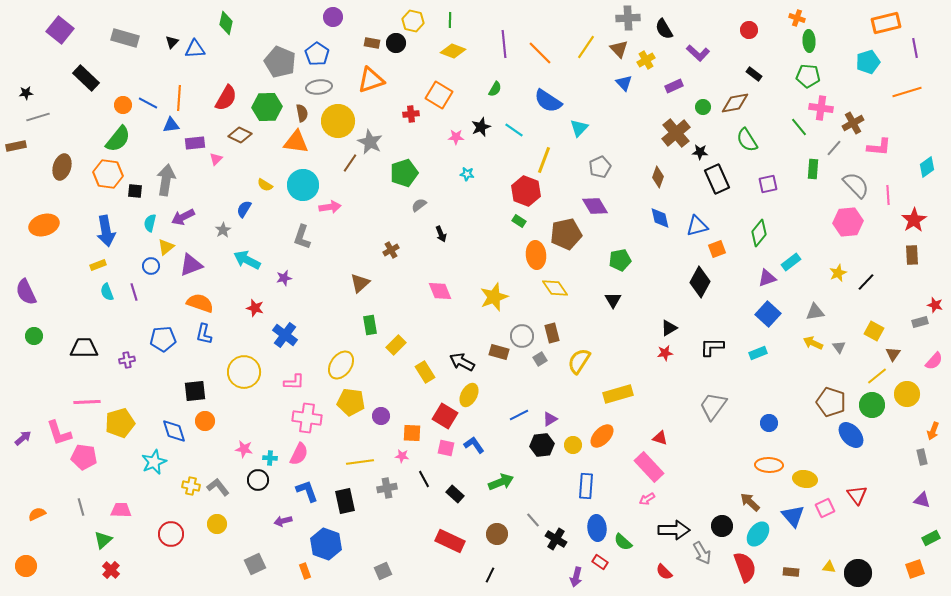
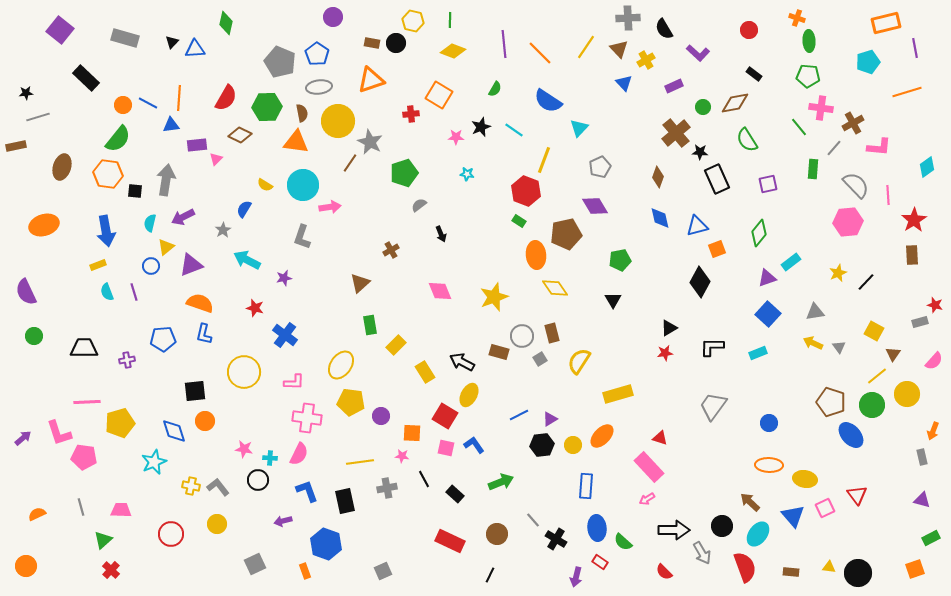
purple rectangle at (195, 143): moved 2 px right, 2 px down
